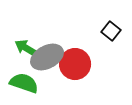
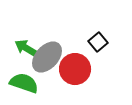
black square: moved 13 px left, 11 px down; rotated 12 degrees clockwise
gray ellipse: rotated 20 degrees counterclockwise
red circle: moved 5 px down
